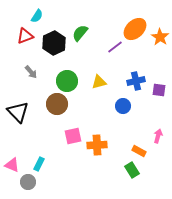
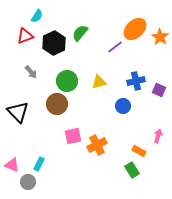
purple square: rotated 16 degrees clockwise
orange cross: rotated 24 degrees counterclockwise
